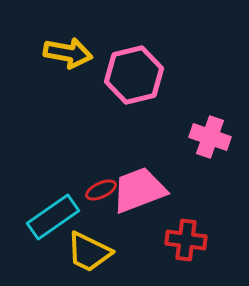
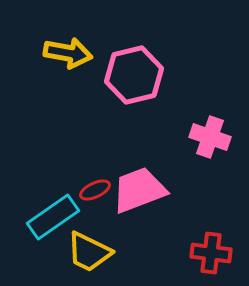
red ellipse: moved 6 px left
red cross: moved 25 px right, 13 px down
